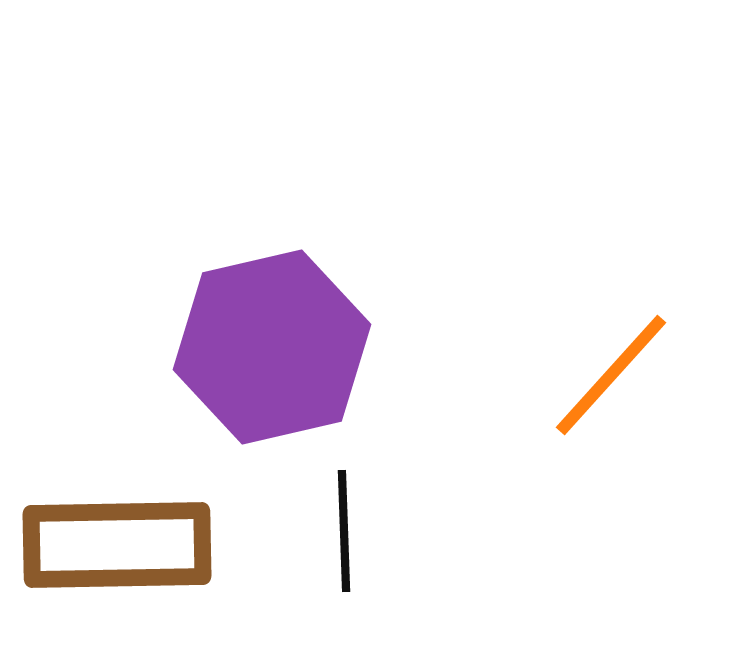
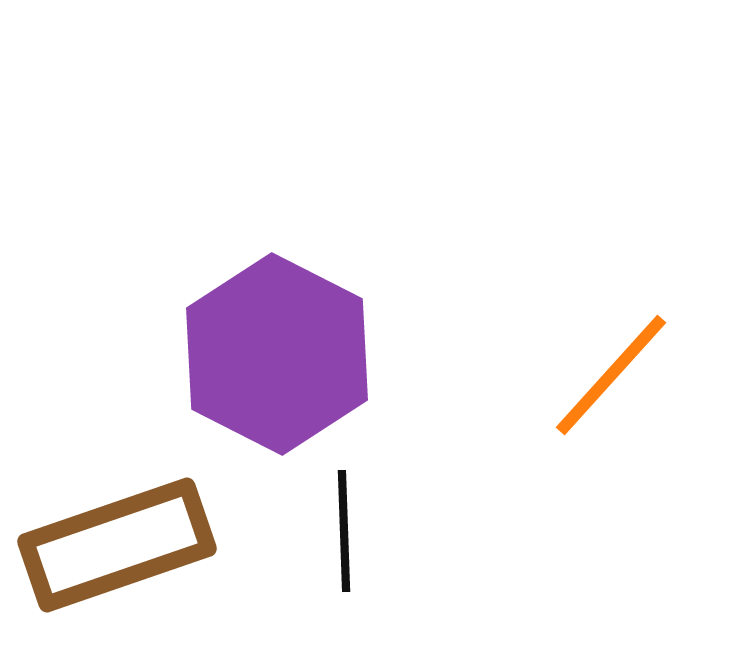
purple hexagon: moved 5 px right, 7 px down; rotated 20 degrees counterclockwise
brown rectangle: rotated 18 degrees counterclockwise
